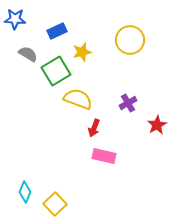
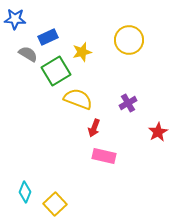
blue rectangle: moved 9 px left, 6 px down
yellow circle: moved 1 px left
red star: moved 1 px right, 7 px down
